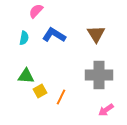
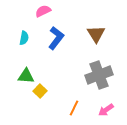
pink semicircle: moved 7 px right; rotated 21 degrees clockwise
blue L-shape: moved 2 px right, 3 px down; rotated 95 degrees clockwise
gray cross: rotated 20 degrees counterclockwise
yellow square: rotated 16 degrees counterclockwise
orange line: moved 13 px right, 11 px down
